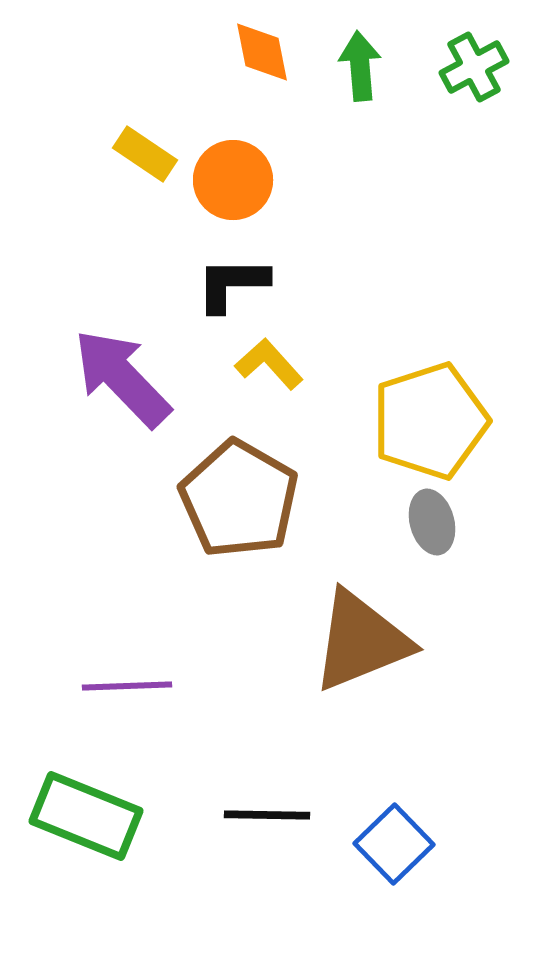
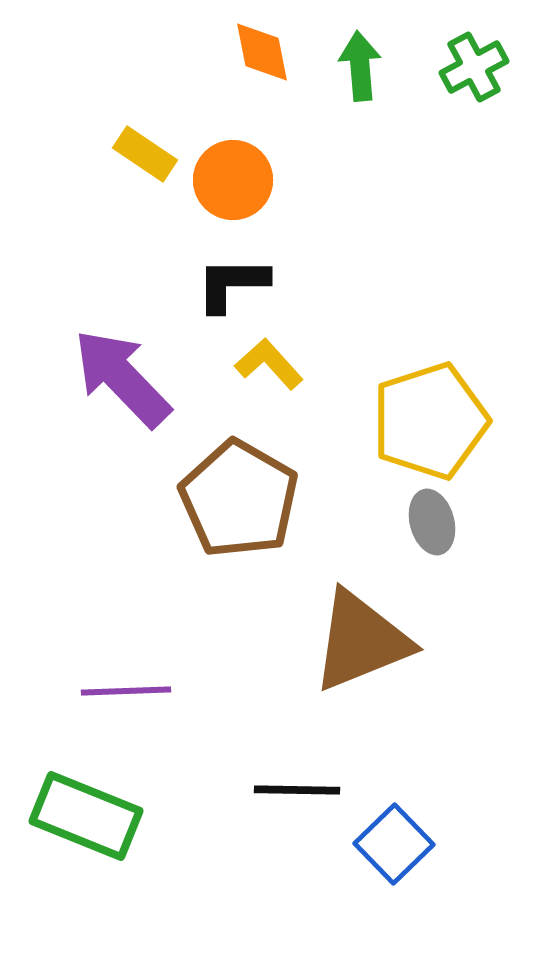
purple line: moved 1 px left, 5 px down
black line: moved 30 px right, 25 px up
